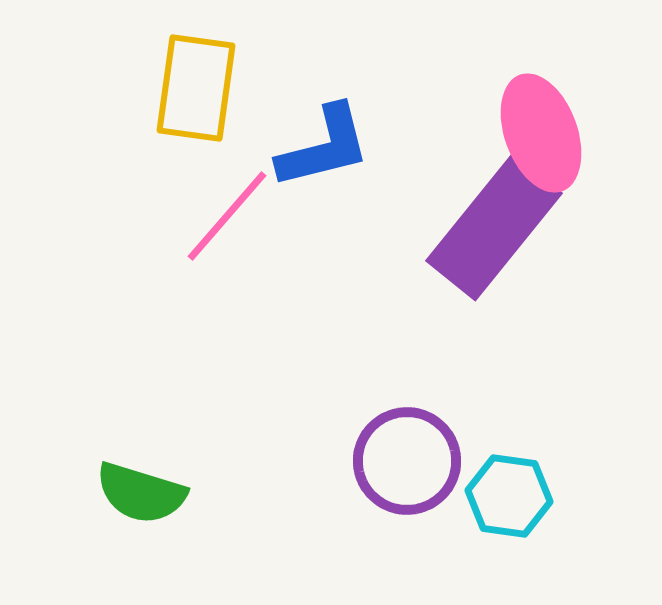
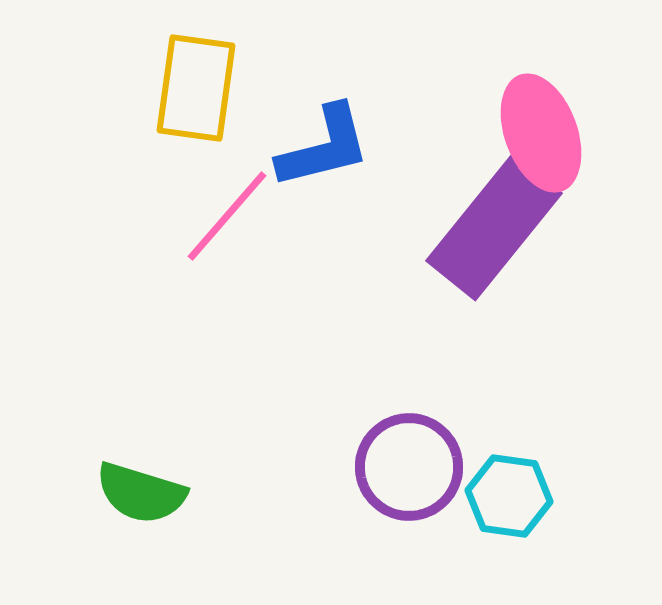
purple circle: moved 2 px right, 6 px down
